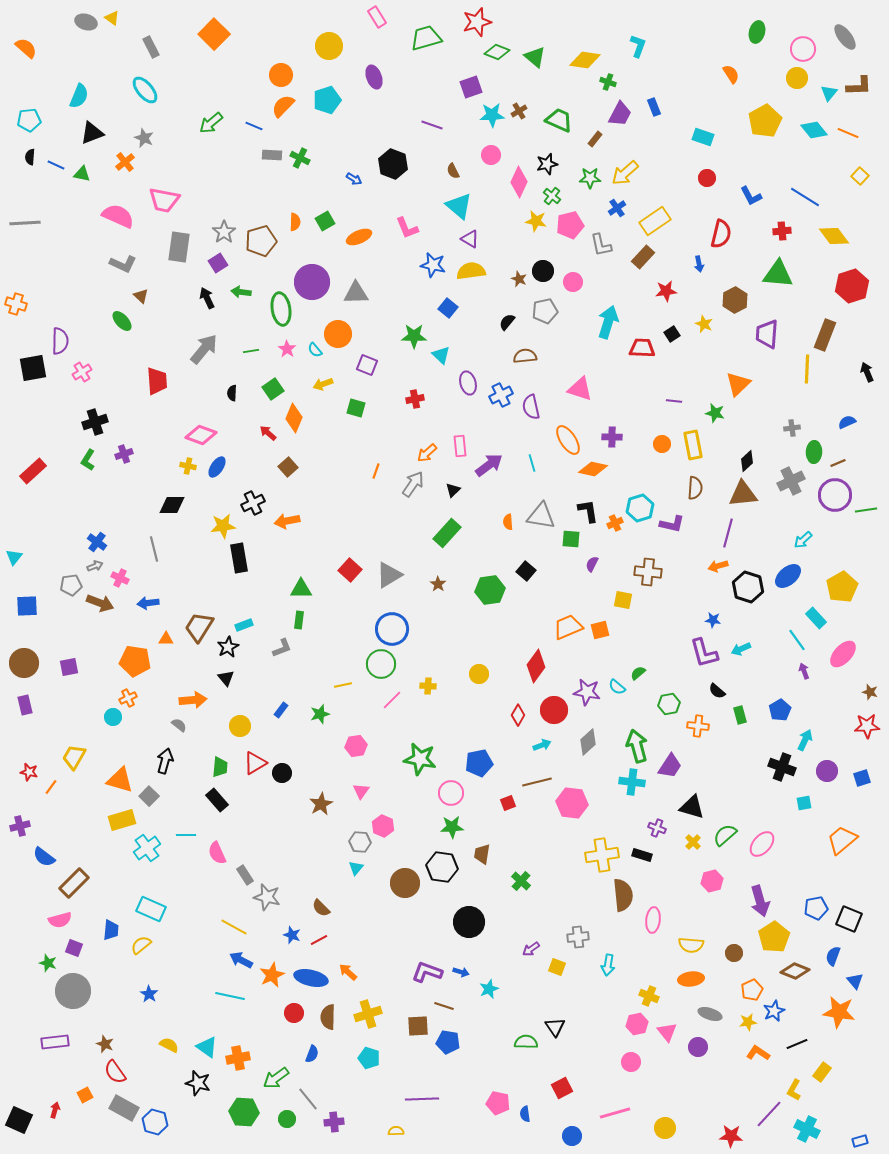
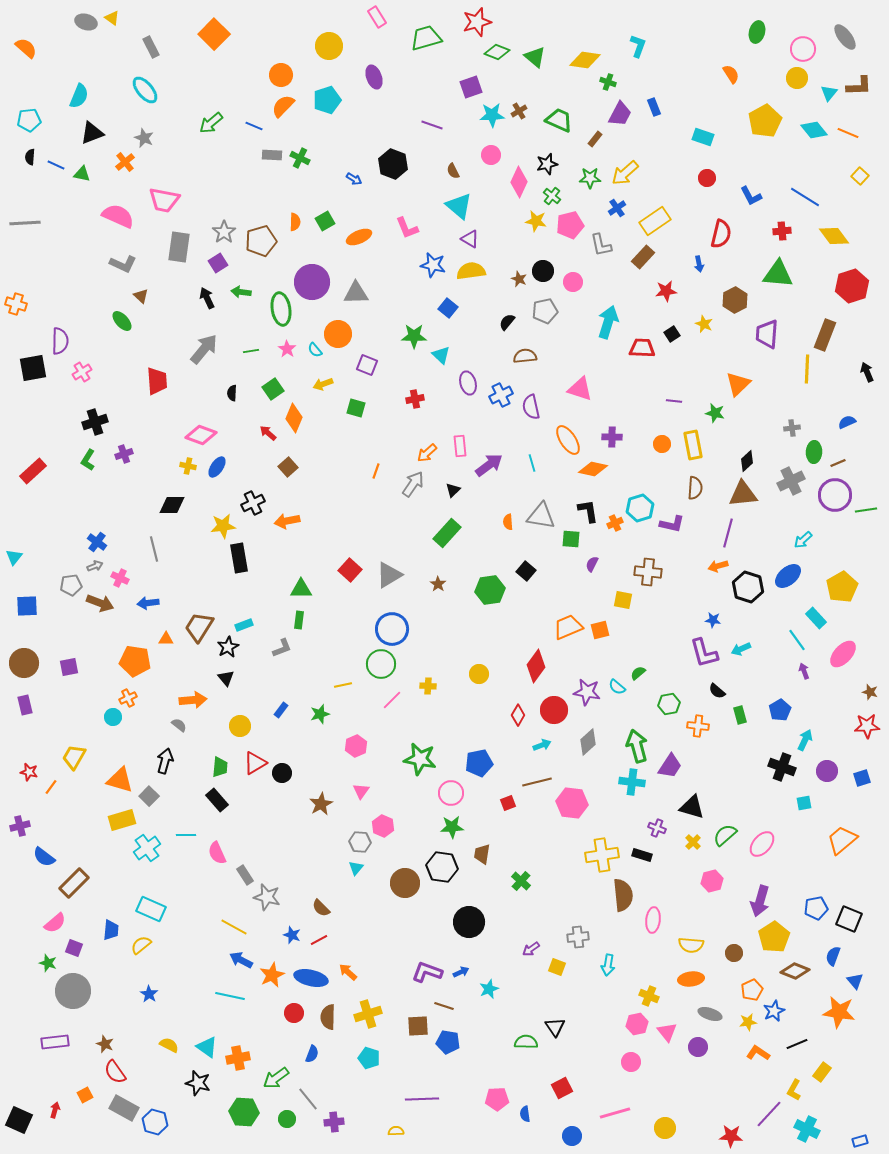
pink hexagon at (356, 746): rotated 15 degrees counterclockwise
purple arrow at (760, 901): rotated 32 degrees clockwise
pink semicircle at (60, 920): moved 5 px left, 3 px down; rotated 25 degrees counterclockwise
blue arrow at (461, 972): rotated 42 degrees counterclockwise
pink pentagon at (498, 1103): moved 1 px left, 4 px up; rotated 15 degrees counterclockwise
